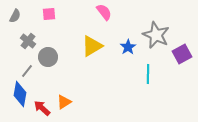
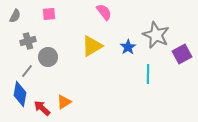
gray cross: rotated 35 degrees clockwise
